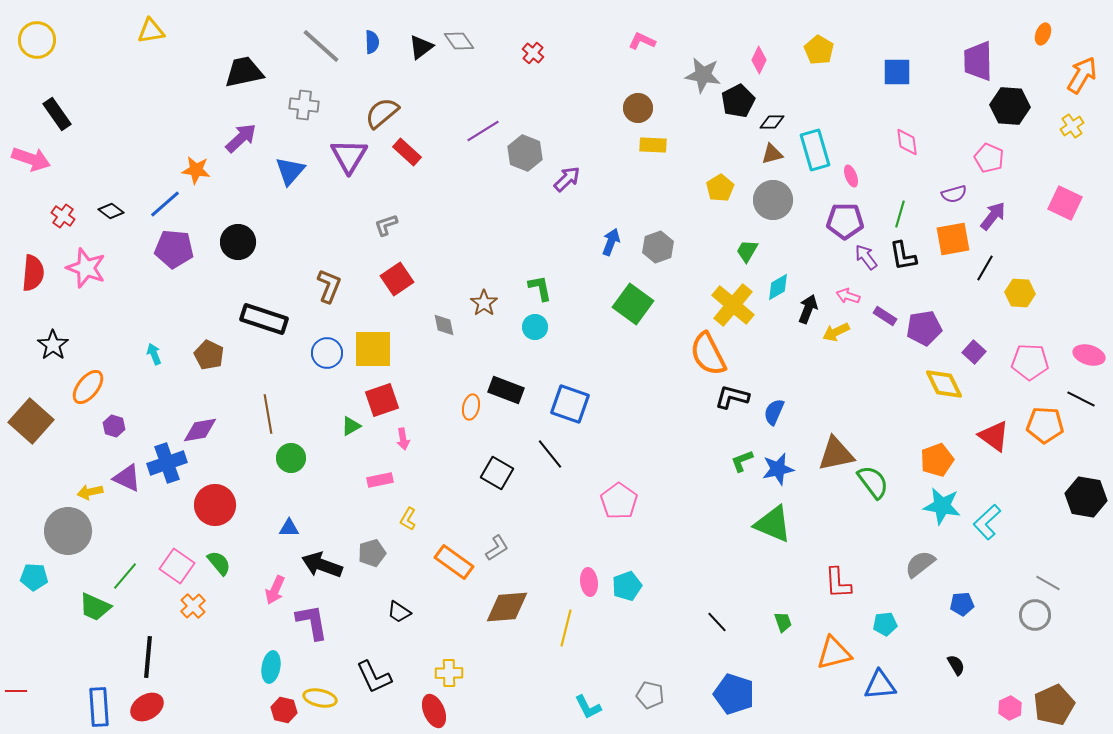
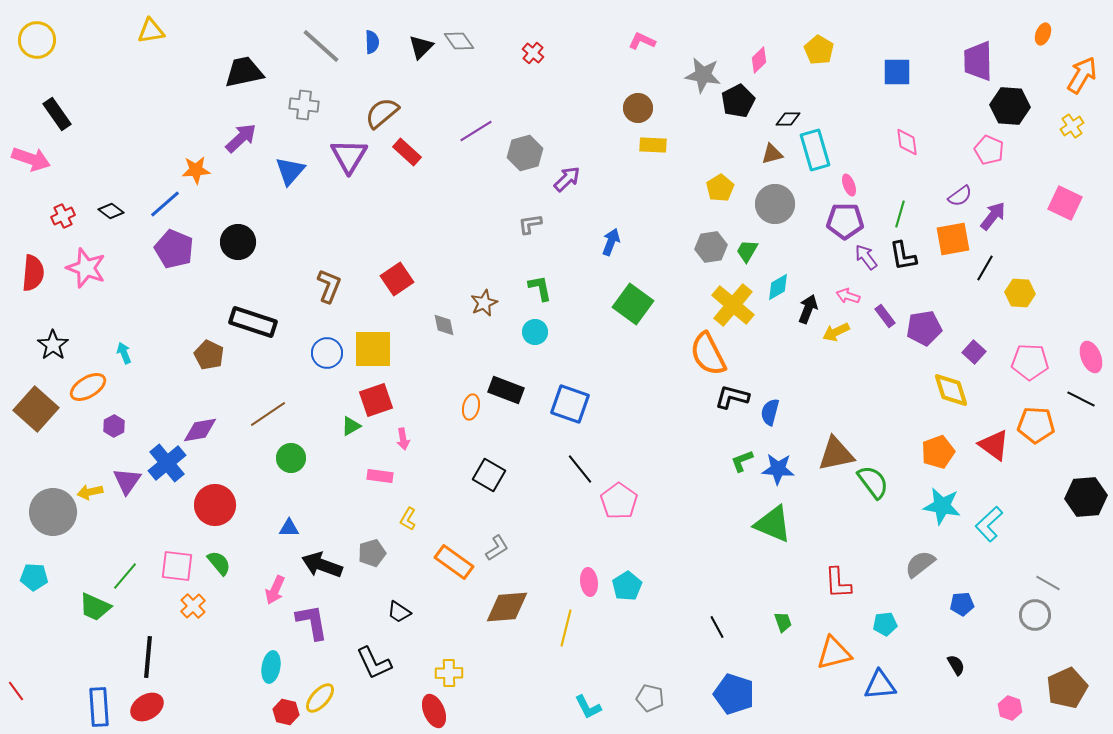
black triangle at (421, 47): rotated 8 degrees counterclockwise
pink diamond at (759, 60): rotated 20 degrees clockwise
black diamond at (772, 122): moved 16 px right, 3 px up
purple line at (483, 131): moved 7 px left
gray hexagon at (525, 153): rotated 24 degrees clockwise
pink pentagon at (989, 158): moved 8 px up
orange star at (196, 170): rotated 12 degrees counterclockwise
pink ellipse at (851, 176): moved 2 px left, 9 px down
purple semicircle at (954, 194): moved 6 px right, 2 px down; rotated 20 degrees counterclockwise
gray circle at (773, 200): moved 2 px right, 4 px down
red cross at (63, 216): rotated 30 degrees clockwise
gray L-shape at (386, 225): moved 144 px right, 1 px up; rotated 10 degrees clockwise
gray hexagon at (658, 247): moved 53 px right; rotated 12 degrees clockwise
purple pentagon at (174, 249): rotated 18 degrees clockwise
brown star at (484, 303): rotated 12 degrees clockwise
purple rectangle at (885, 316): rotated 20 degrees clockwise
black rectangle at (264, 319): moved 11 px left, 3 px down
cyan circle at (535, 327): moved 5 px down
cyan arrow at (154, 354): moved 30 px left, 1 px up
pink ellipse at (1089, 355): moved 2 px right, 2 px down; rotated 52 degrees clockwise
yellow diamond at (944, 384): moved 7 px right, 6 px down; rotated 9 degrees clockwise
orange ellipse at (88, 387): rotated 21 degrees clockwise
red square at (382, 400): moved 6 px left
blue semicircle at (774, 412): moved 4 px left; rotated 8 degrees counterclockwise
brown line at (268, 414): rotated 66 degrees clockwise
brown square at (31, 421): moved 5 px right, 12 px up
orange pentagon at (1045, 425): moved 9 px left
purple hexagon at (114, 426): rotated 15 degrees clockwise
red triangle at (994, 436): moved 9 px down
black line at (550, 454): moved 30 px right, 15 px down
orange pentagon at (937, 460): moved 1 px right, 8 px up
blue cross at (167, 463): rotated 21 degrees counterclockwise
blue star at (778, 469): rotated 16 degrees clockwise
black square at (497, 473): moved 8 px left, 2 px down
purple triangle at (127, 478): moved 3 px down; rotated 40 degrees clockwise
pink rectangle at (380, 480): moved 4 px up; rotated 20 degrees clockwise
black hexagon at (1086, 497): rotated 15 degrees counterclockwise
cyan L-shape at (987, 522): moved 2 px right, 2 px down
gray circle at (68, 531): moved 15 px left, 19 px up
pink square at (177, 566): rotated 28 degrees counterclockwise
cyan pentagon at (627, 586): rotated 12 degrees counterclockwise
black line at (717, 622): moved 5 px down; rotated 15 degrees clockwise
black L-shape at (374, 677): moved 14 px up
red line at (16, 691): rotated 55 degrees clockwise
gray pentagon at (650, 695): moved 3 px down
yellow ellipse at (320, 698): rotated 60 degrees counterclockwise
brown pentagon at (1054, 705): moved 13 px right, 17 px up
pink hexagon at (1010, 708): rotated 15 degrees counterclockwise
red hexagon at (284, 710): moved 2 px right, 2 px down
